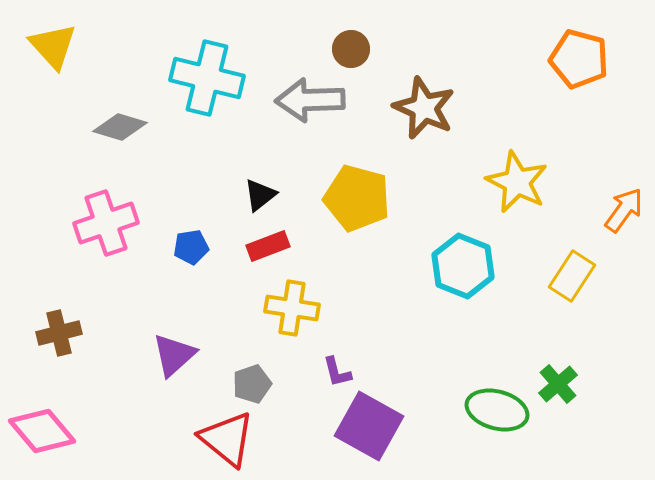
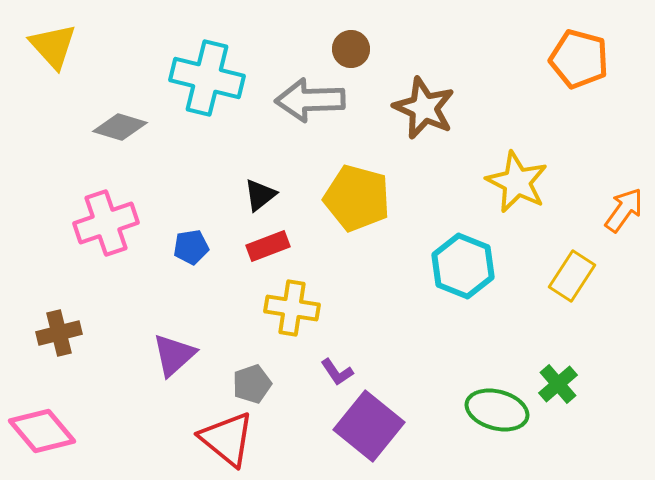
purple L-shape: rotated 20 degrees counterclockwise
purple square: rotated 10 degrees clockwise
